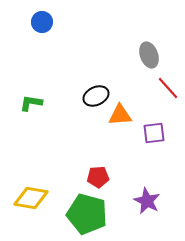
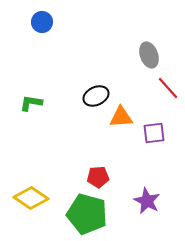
orange triangle: moved 1 px right, 2 px down
yellow diamond: rotated 24 degrees clockwise
